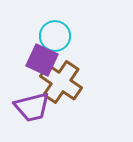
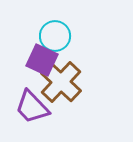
brown cross: rotated 9 degrees clockwise
purple trapezoid: rotated 60 degrees clockwise
